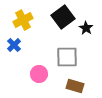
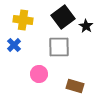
yellow cross: rotated 36 degrees clockwise
black star: moved 2 px up
gray square: moved 8 px left, 10 px up
